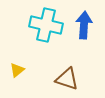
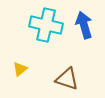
blue arrow: rotated 20 degrees counterclockwise
yellow triangle: moved 3 px right, 1 px up
